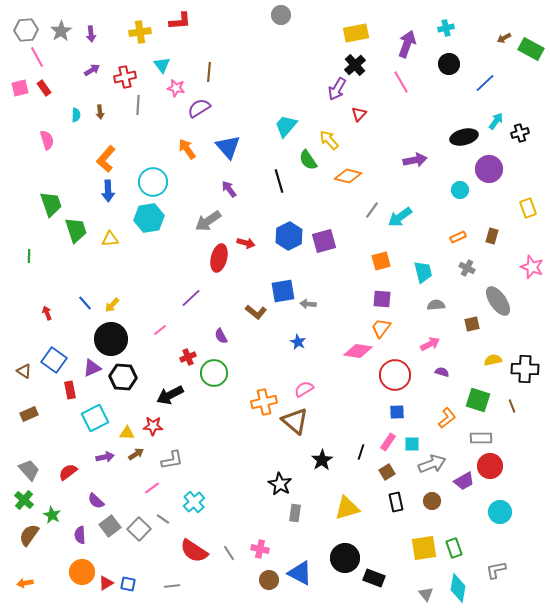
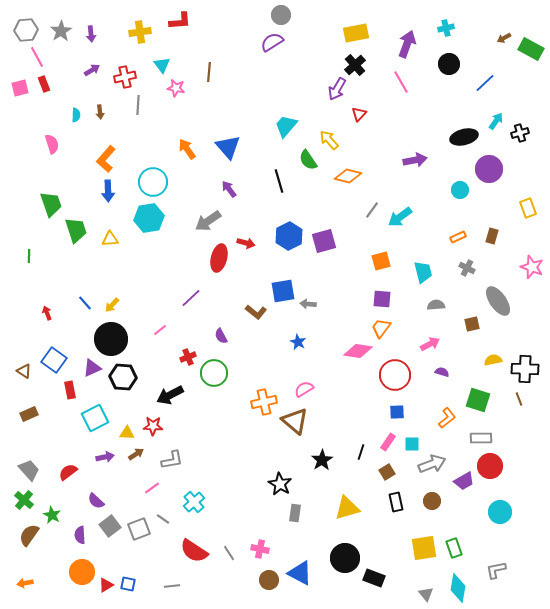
red rectangle at (44, 88): moved 4 px up; rotated 14 degrees clockwise
purple semicircle at (199, 108): moved 73 px right, 66 px up
pink semicircle at (47, 140): moved 5 px right, 4 px down
brown line at (512, 406): moved 7 px right, 7 px up
gray square at (139, 529): rotated 25 degrees clockwise
red triangle at (106, 583): moved 2 px down
